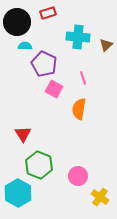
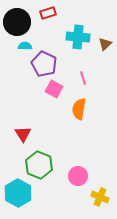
brown triangle: moved 1 px left, 1 px up
yellow cross: rotated 12 degrees counterclockwise
